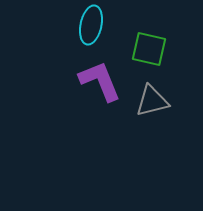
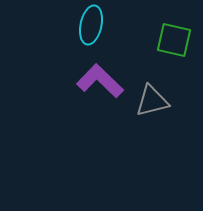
green square: moved 25 px right, 9 px up
purple L-shape: rotated 24 degrees counterclockwise
